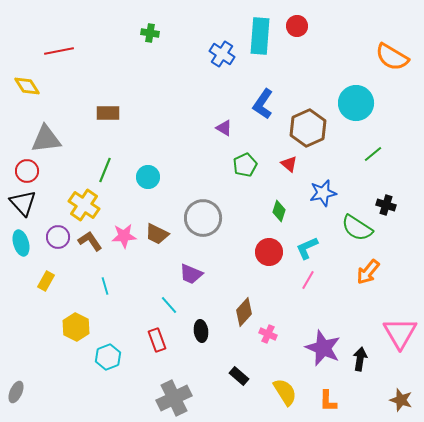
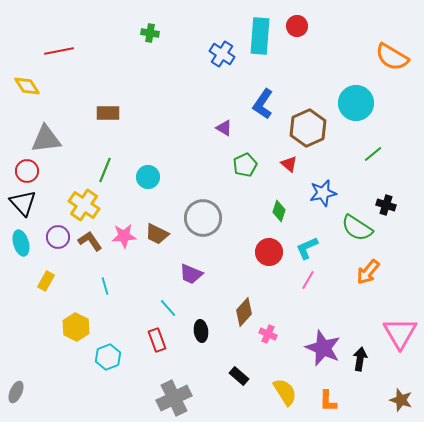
cyan line at (169, 305): moved 1 px left, 3 px down
